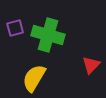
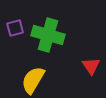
red triangle: moved 1 px down; rotated 18 degrees counterclockwise
yellow semicircle: moved 1 px left, 2 px down
